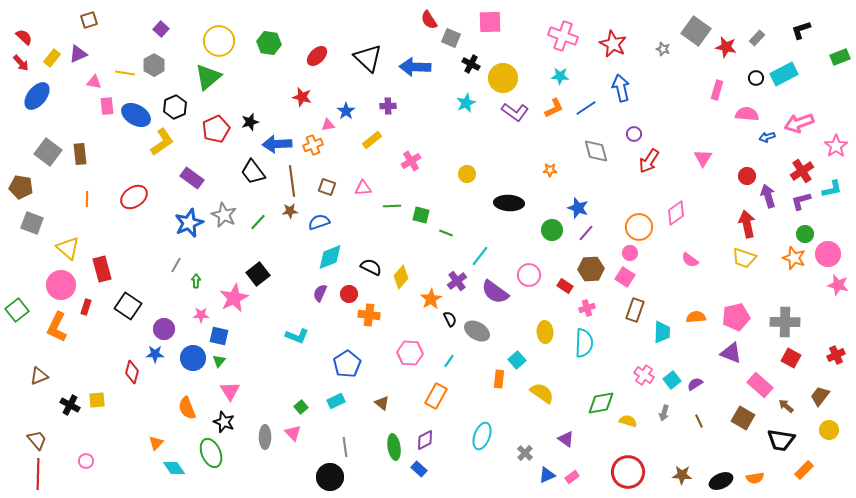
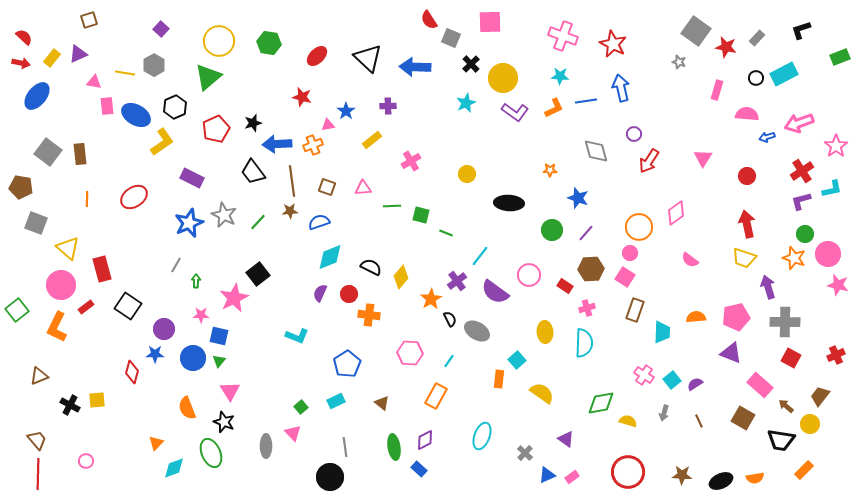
gray star at (663, 49): moved 16 px right, 13 px down
red arrow at (21, 63): rotated 36 degrees counterclockwise
black cross at (471, 64): rotated 18 degrees clockwise
blue line at (586, 108): moved 7 px up; rotated 25 degrees clockwise
black star at (250, 122): moved 3 px right, 1 px down
purple rectangle at (192, 178): rotated 10 degrees counterclockwise
purple arrow at (768, 196): moved 91 px down
blue star at (578, 208): moved 10 px up
gray square at (32, 223): moved 4 px right
red rectangle at (86, 307): rotated 35 degrees clockwise
yellow circle at (829, 430): moved 19 px left, 6 px up
gray ellipse at (265, 437): moved 1 px right, 9 px down
cyan diamond at (174, 468): rotated 75 degrees counterclockwise
